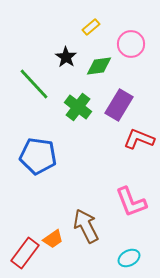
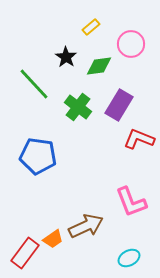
brown arrow: rotated 92 degrees clockwise
